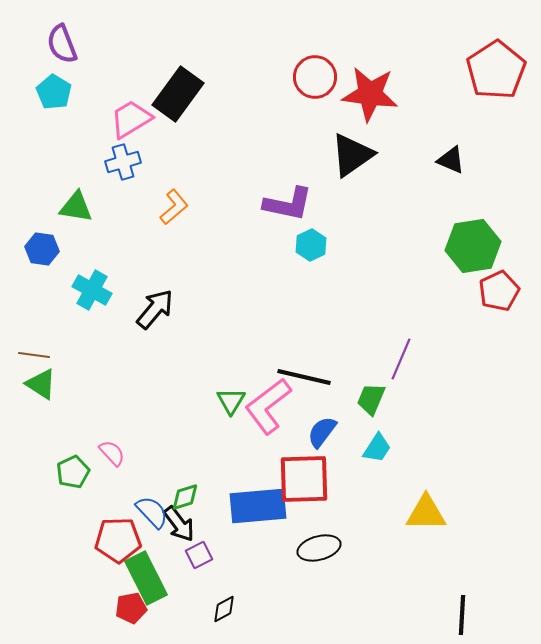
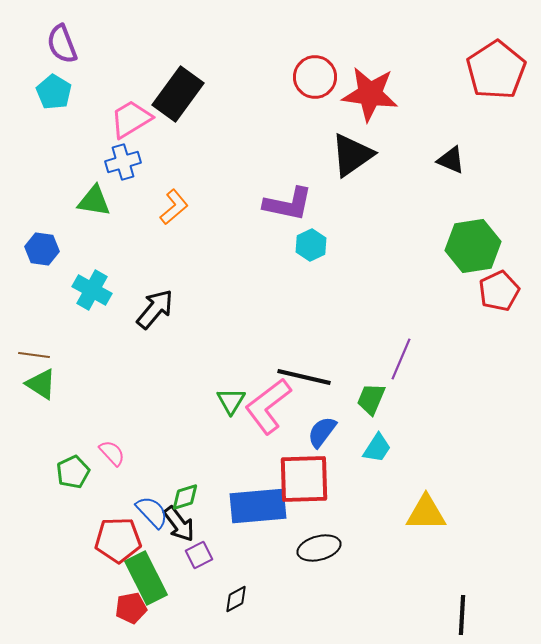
green triangle at (76, 207): moved 18 px right, 6 px up
black diamond at (224, 609): moved 12 px right, 10 px up
